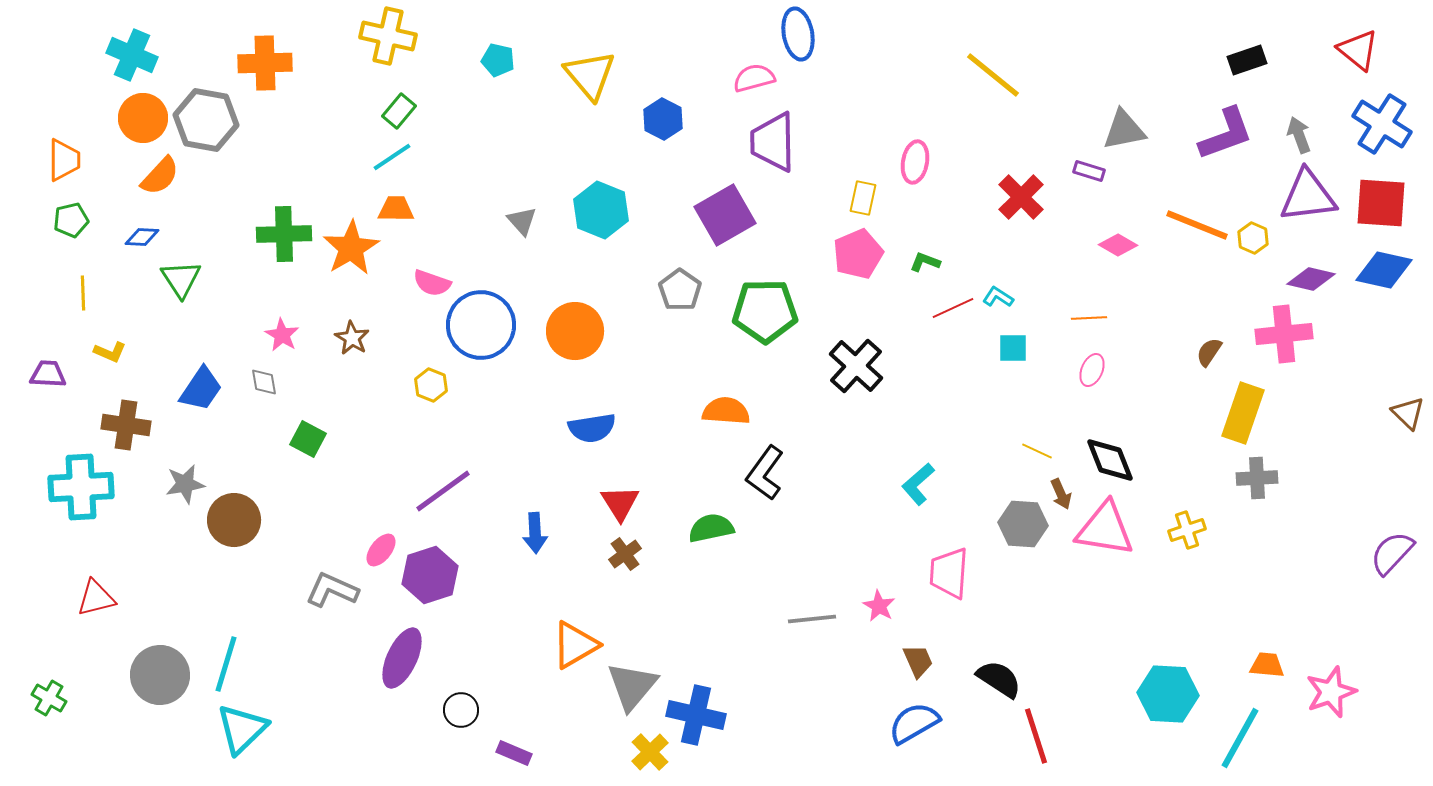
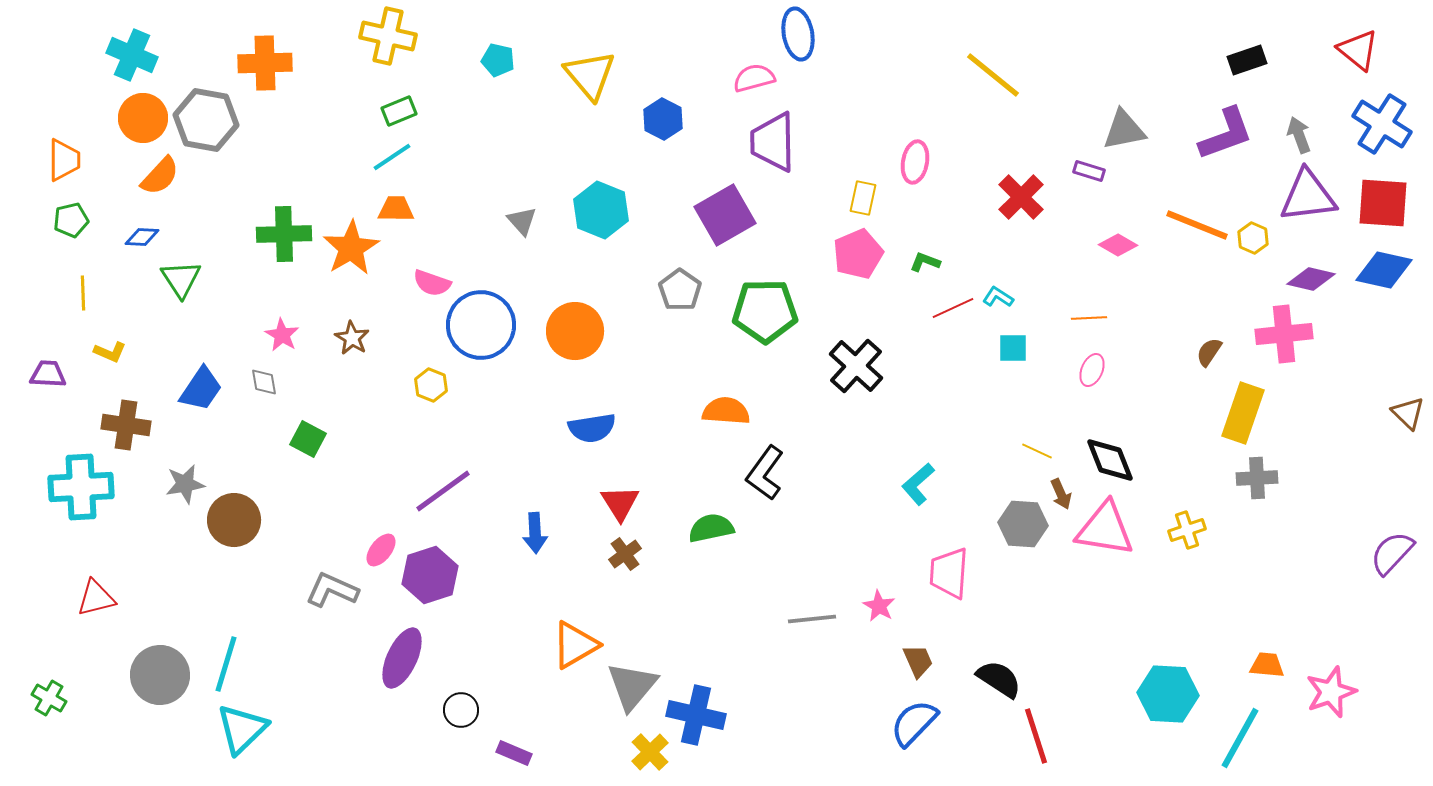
green rectangle at (399, 111): rotated 28 degrees clockwise
red square at (1381, 203): moved 2 px right
blue semicircle at (914, 723): rotated 16 degrees counterclockwise
